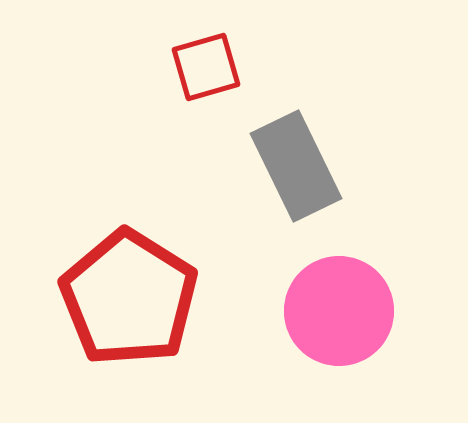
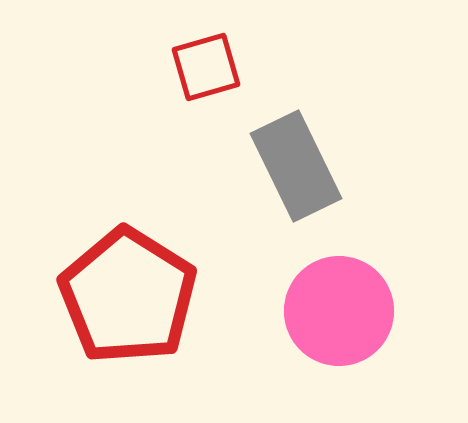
red pentagon: moved 1 px left, 2 px up
